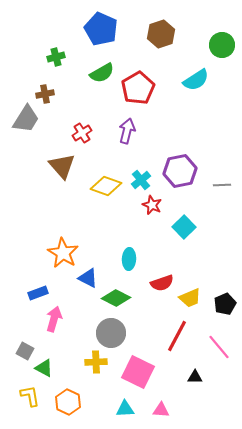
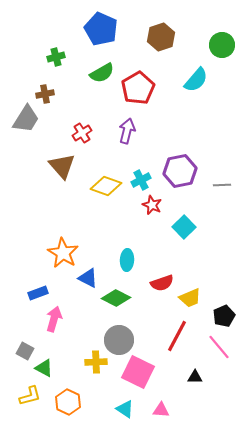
brown hexagon: moved 3 px down
cyan semicircle: rotated 16 degrees counterclockwise
cyan cross: rotated 12 degrees clockwise
cyan ellipse: moved 2 px left, 1 px down
black pentagon: moved 1 px left, 12 px down
gray circle: moved 8 px right, 7 px down
yellow L-shape: rotated 85 degrees clockwise
cyan triangle: rotated 36 degrees clockwise
